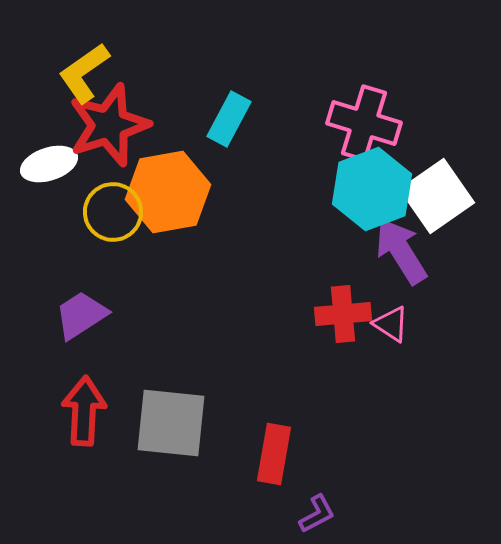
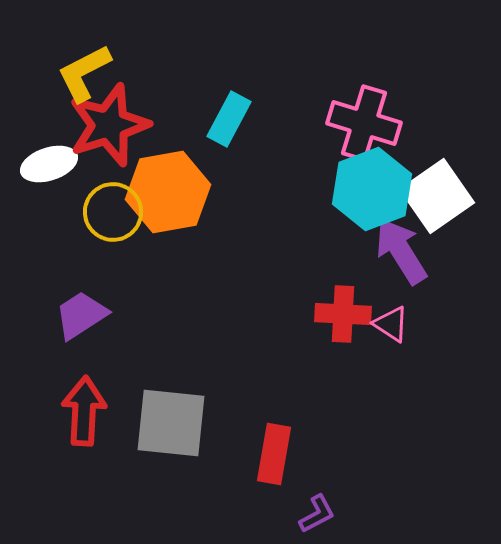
yellow L-shape: rotated 8 degrees clockwise
red cross: rotated 8 degrees clockwise
